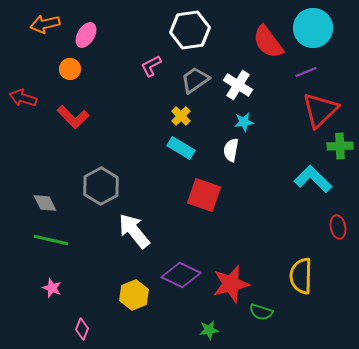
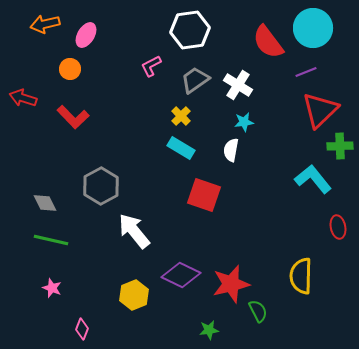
cyan L-shape: rotated 6 degrees clockwise
green semicircle: moved 3 px left, 1 px up; rotated 135 degrees counterclockwise
